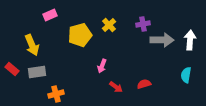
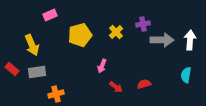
yellow cross: moved 7 px right, 7 px down
